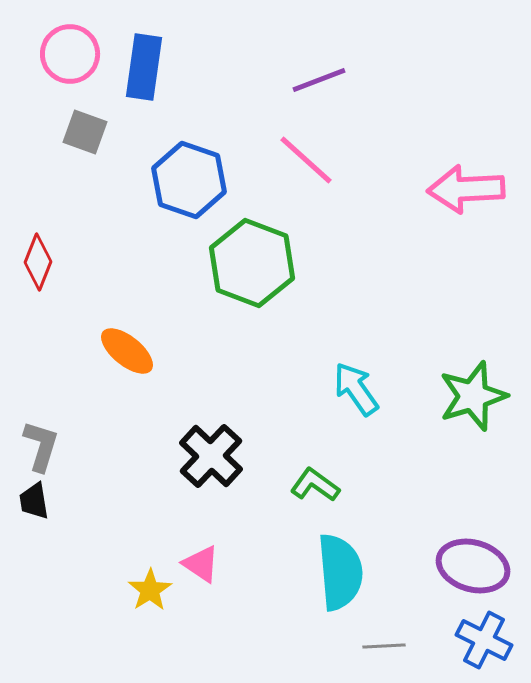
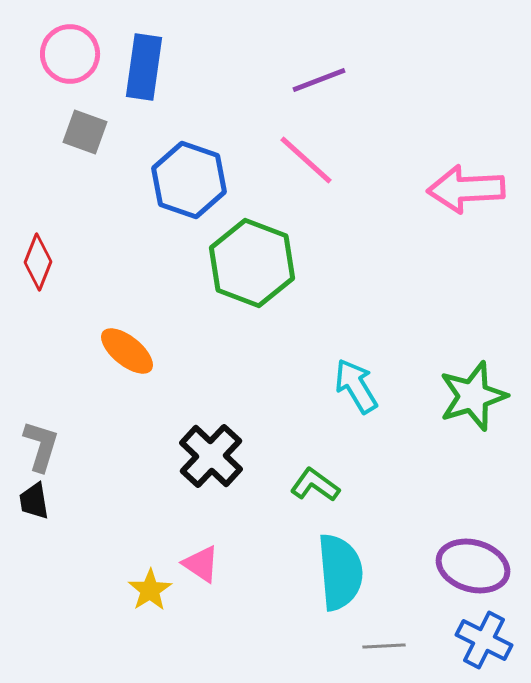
cyan arrow: moved 3 px up; rotated 4 degrees clockwise
